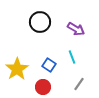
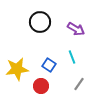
yellow star: rotated 25 degrees clockwise
red circle: moved 2 px left, 1 px up
